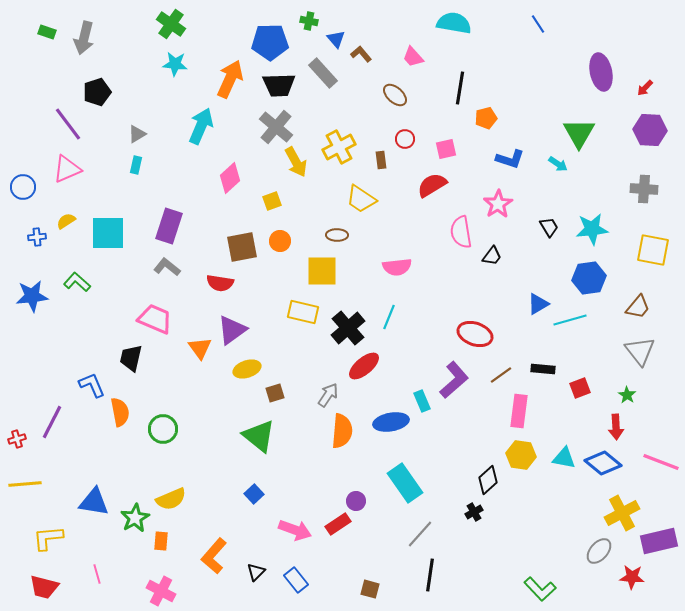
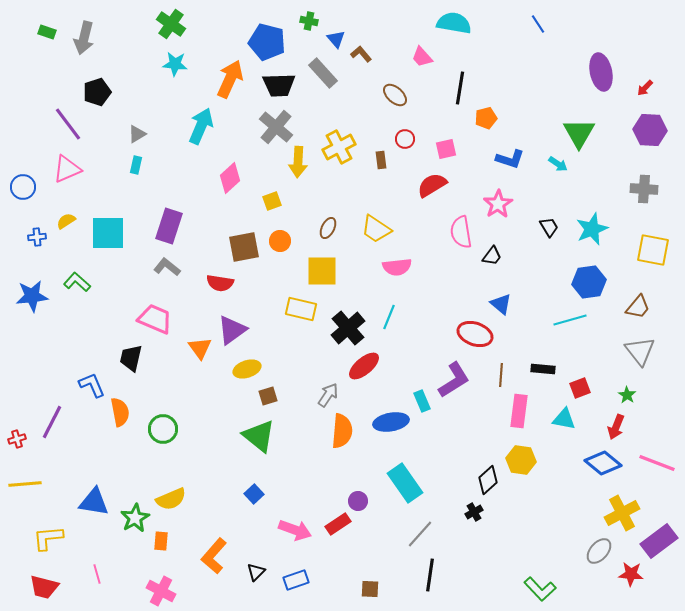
blue pentagon at (270, 42): moved 3 px left; rotated 15 degrees clockwise
pink trapezoid at (413, 57): moved 9 px right
yellow arrow at (296, 162): moved 2 px right; rotated 32 degrees clockwise
yellow trapezoid at (361, 199): moved 15 px right, 30 px down
cyan star at (592, 229): rotated 16 degrees counterclockwise
brown ellipse at (337, 235): moved 9 px left, 7 px up; rotated 65 degrees counterclockwise
brown square at (242, 247): moved 2 px right
blue hexagon at (589, 278): moved 4 px down
blue triangle at (538, 304): moved 37 px left; rotated 50 degrees counterclockwise
yellow rectangle at (303, 312): moved 2 px left, 3 px up
brown line at (501, 375): rotated 50 degrees counterclockwise
purple L-shape at (454, 380): rotated 9 degrees clockwise
brown square at (275, 393): moved 7 px left, 3 px down
red arrow at (616, 427): rotated 25 degrees clockwise
yellow hexagon at (521, 455): moved 5 px down
cyan triangle at (564, 458): moved 39 px up
pink line at (661, 462): moved 4 px left, 1 px down
purple circle at (356, 501): moved 2 px right
purple rectangle at (659, 541): rotated 24 degrees counterclockwise
red star at (632, 577): moved 1 px left, 3 px up
blue rectangle at (296, 580): rotated 70 degrees counterclockwise
brown square at (370, 589): rotated 12 degrees counterclockwise
